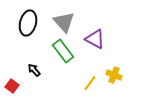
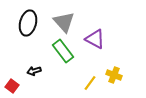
black arrow: moved 1 px down; rotated 64 degrees counterclockwise
